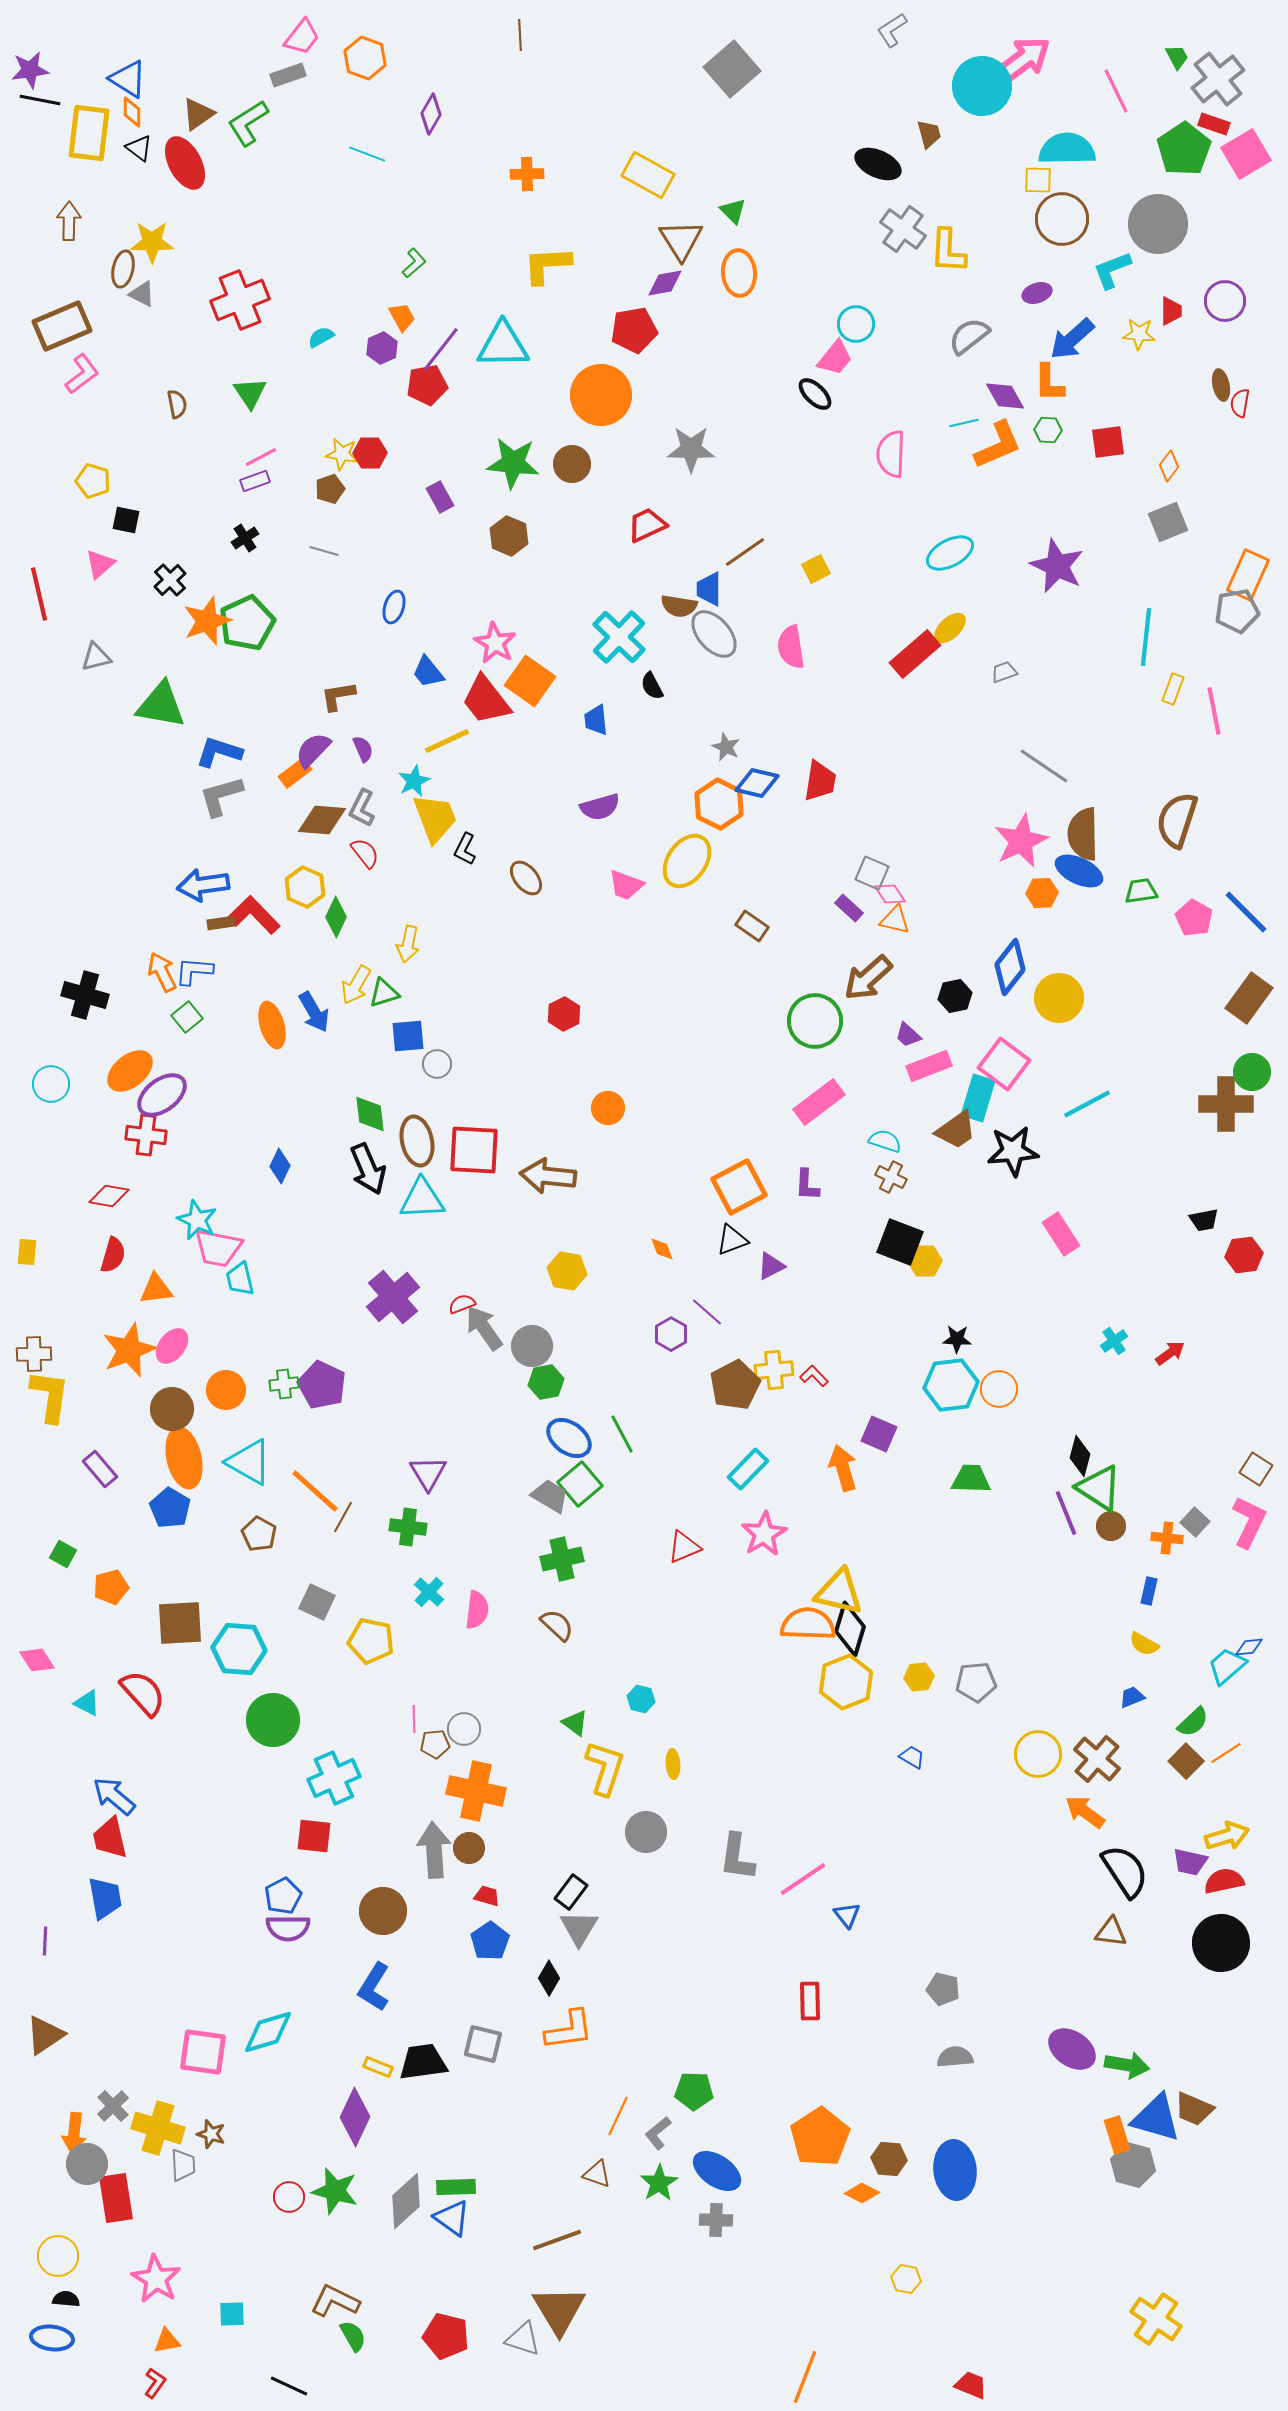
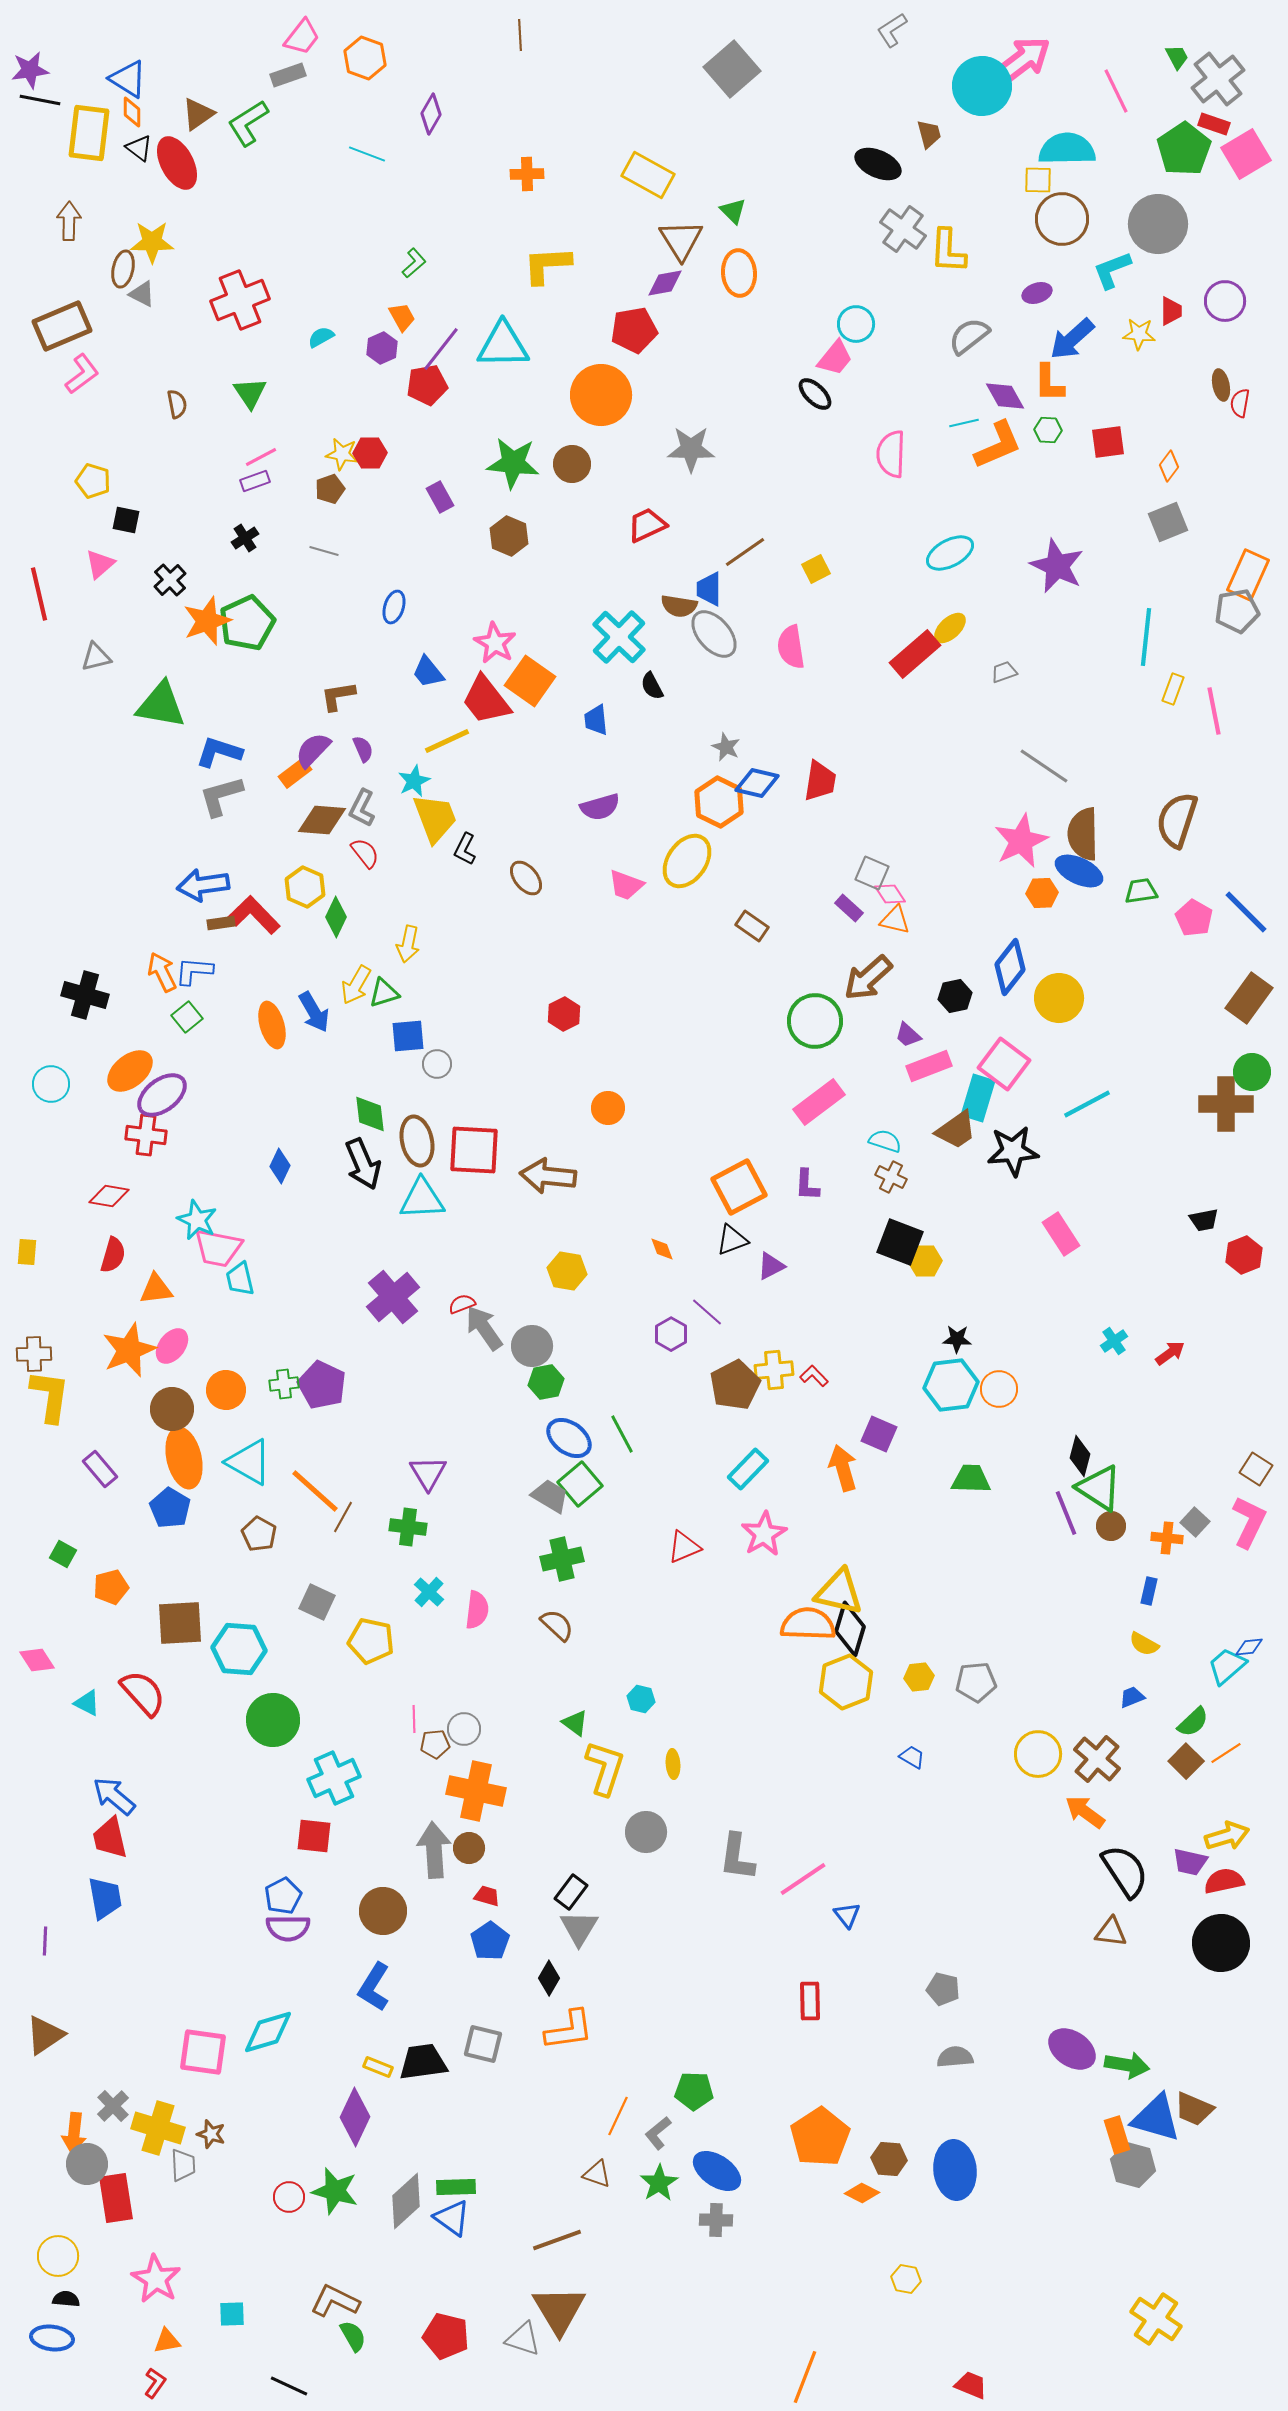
red ellipse at (185, 163): moved 8 px left
orange hexagon at (719, 804): moved 2 px up
black arrow at (368, 1169): moved 5 px left, 5 px up
red hexagon at (1244, 1255): rotated 15 degrees counterclockwise
